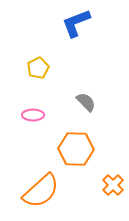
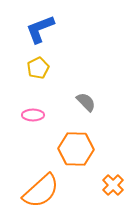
blue L-shape: moved 36 px left, 6 px down
